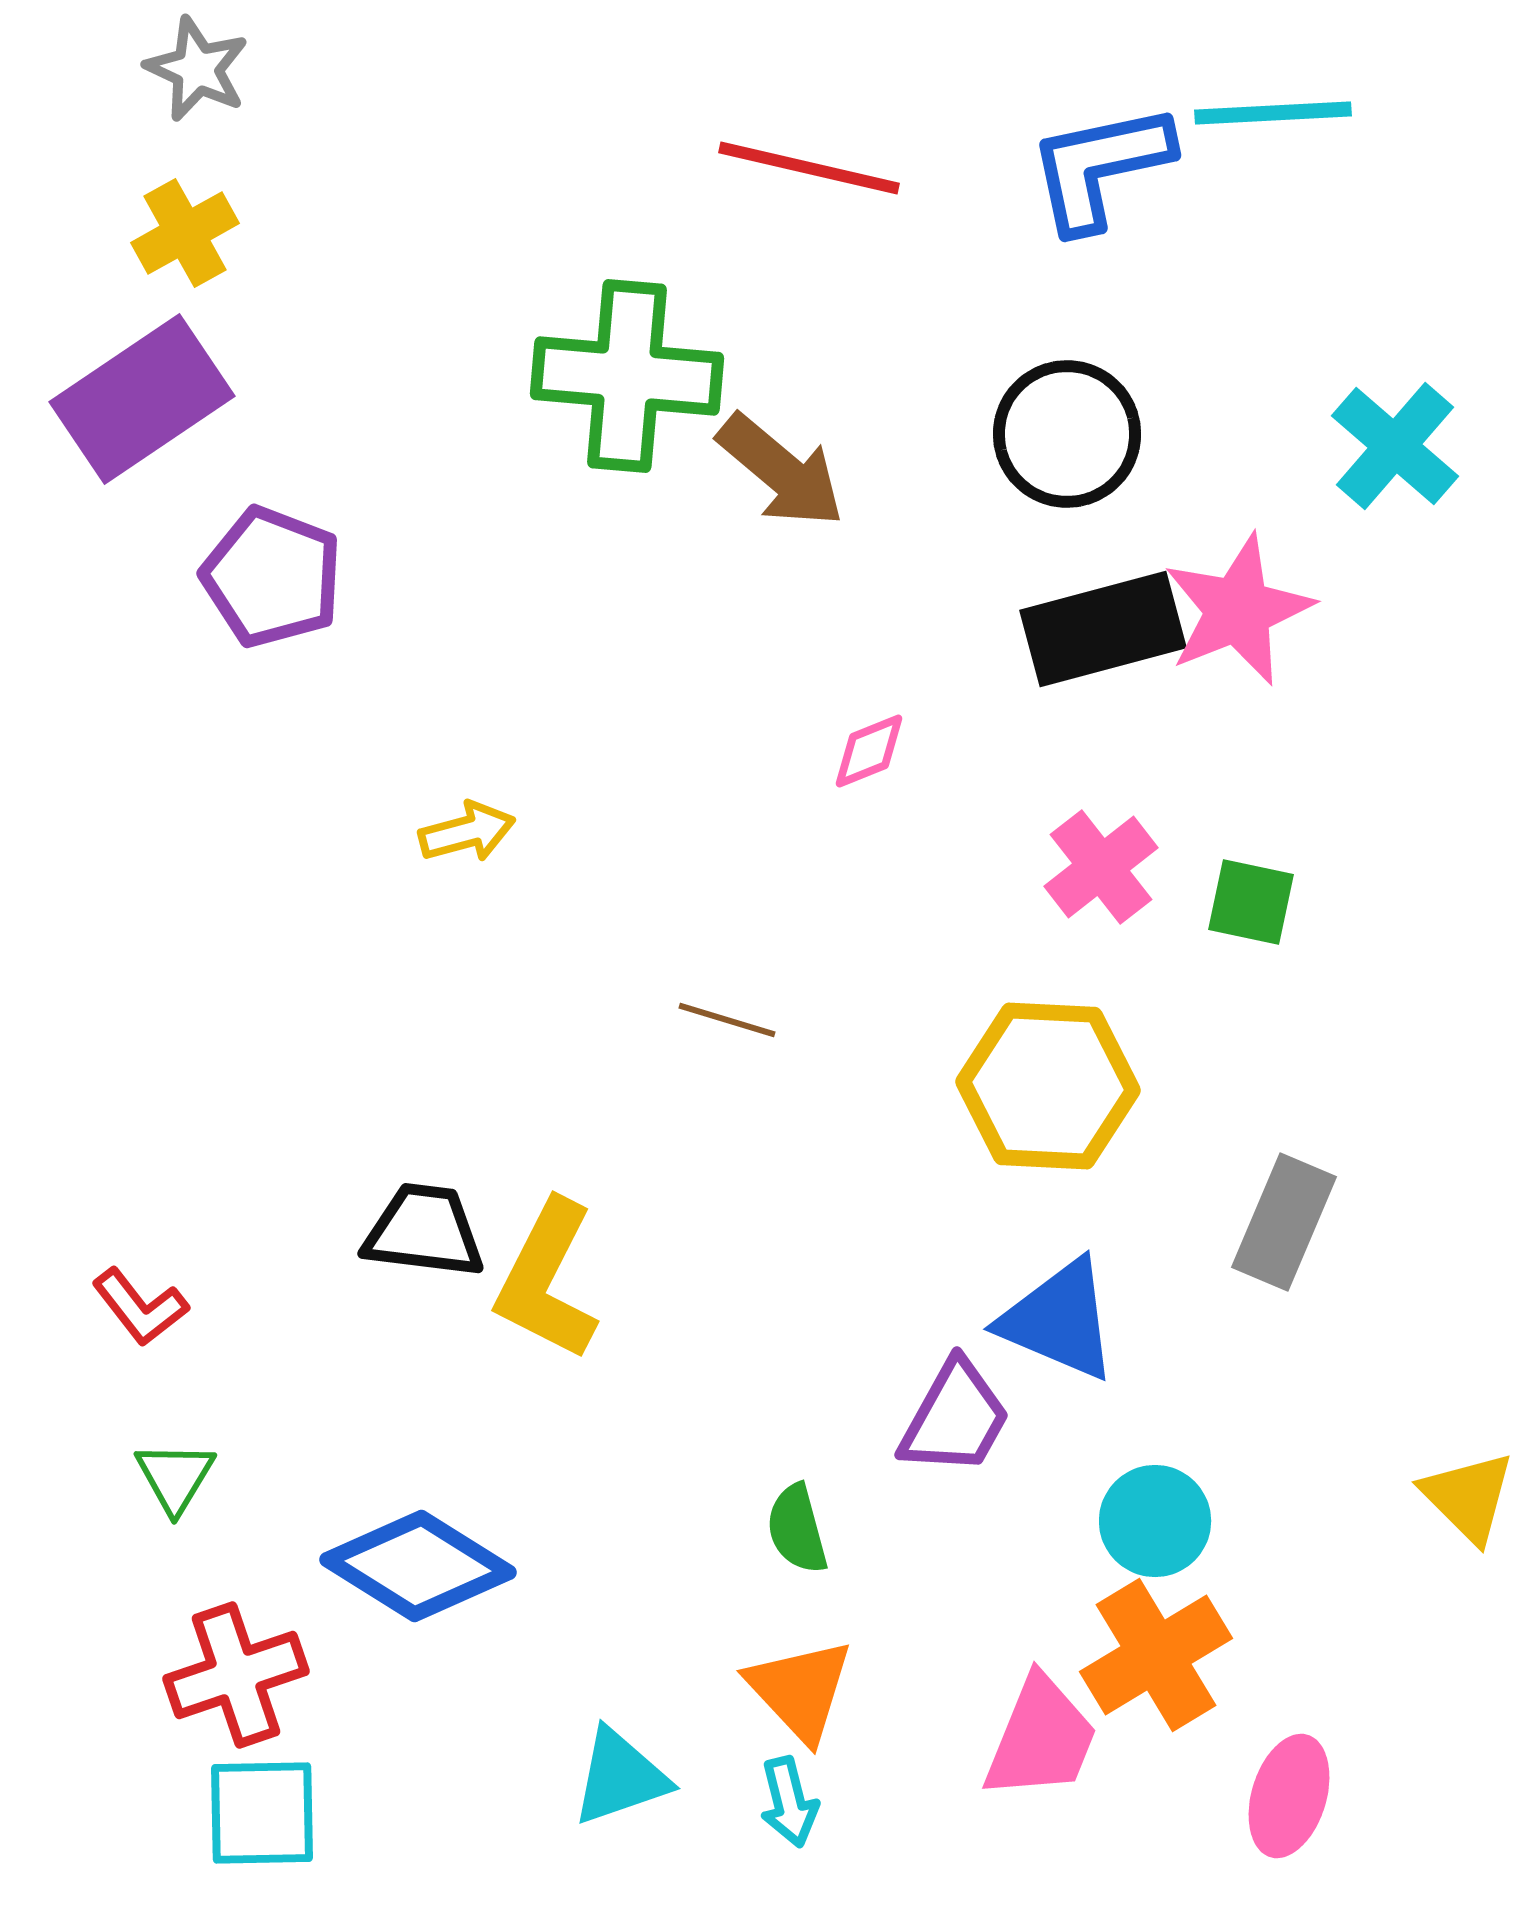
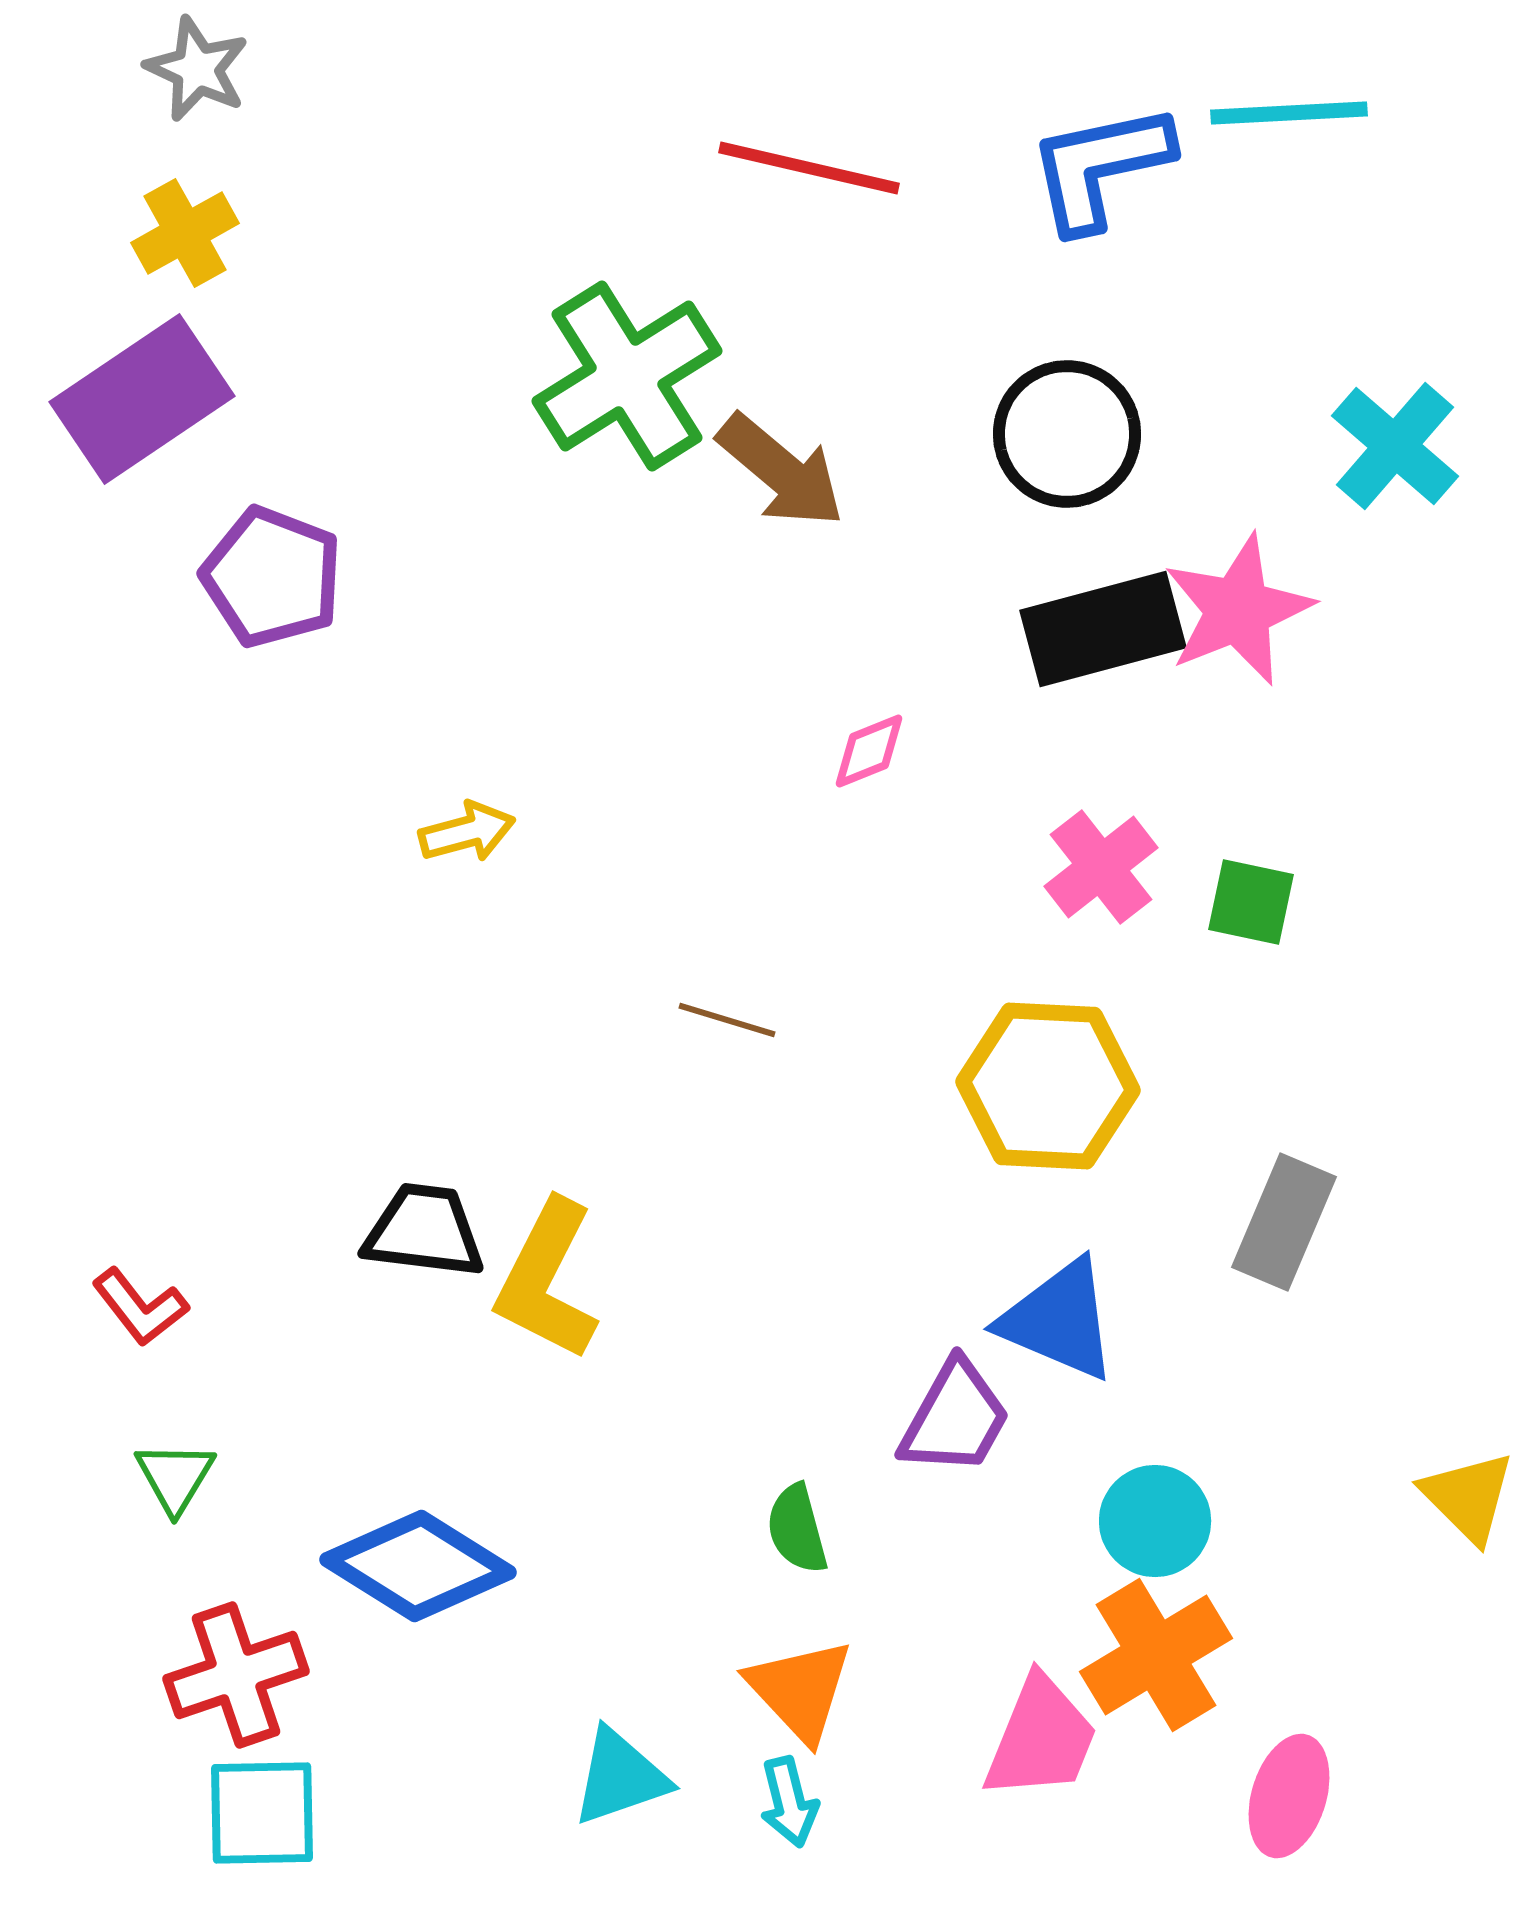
cyan line: moved 16 px right
green cross: rotated 37 degrees counterclockwise
